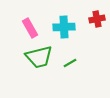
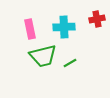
pink rectangle: moved 1 px down; rotated 18 degrees clockwise
green trapezoid: moved 4 px right, 1 px up
